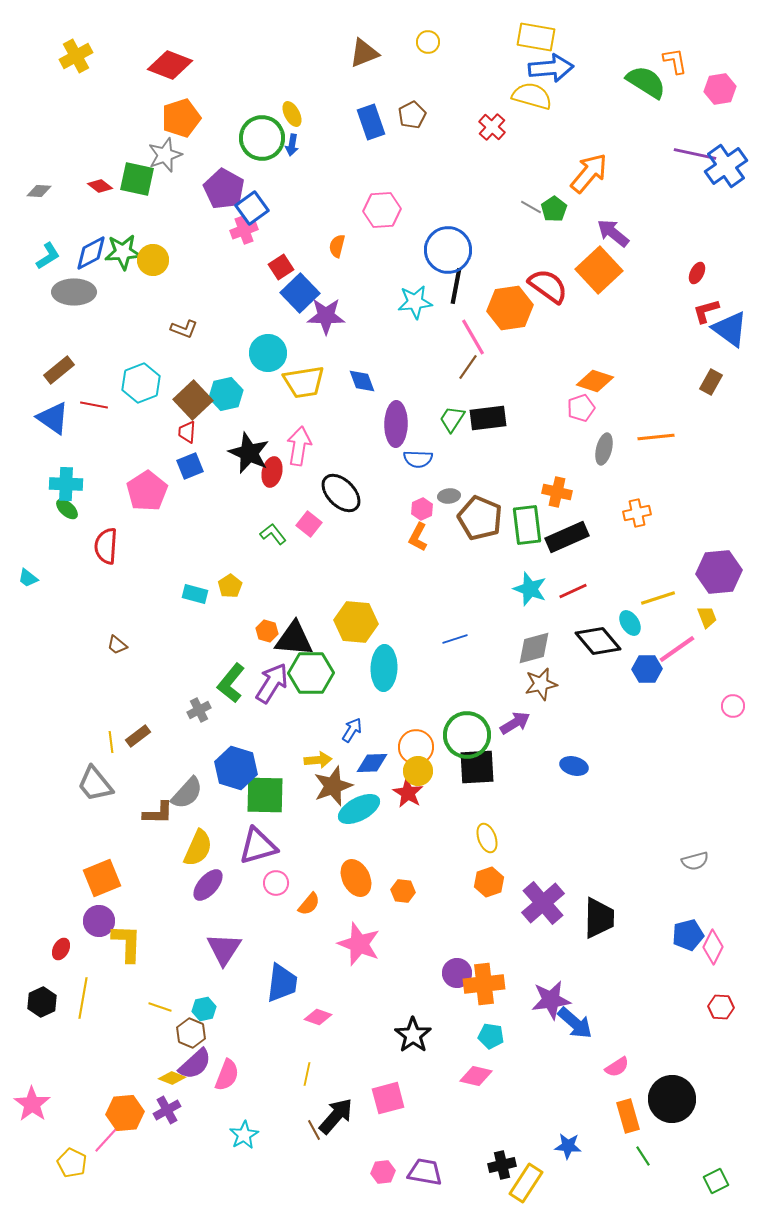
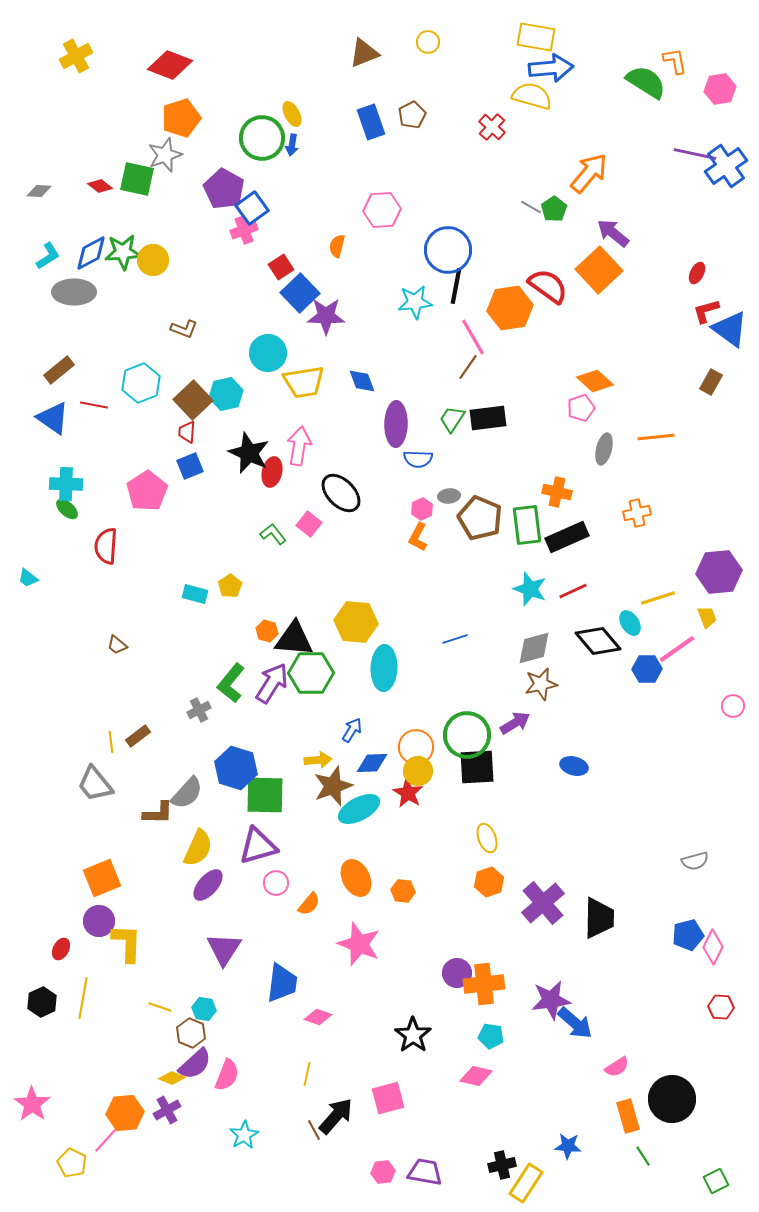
orange diamond at (595, 381): rotated 24 degrees clockwise
cyan hexagon at (204, 1009): rotated 20 degrees clockwise
